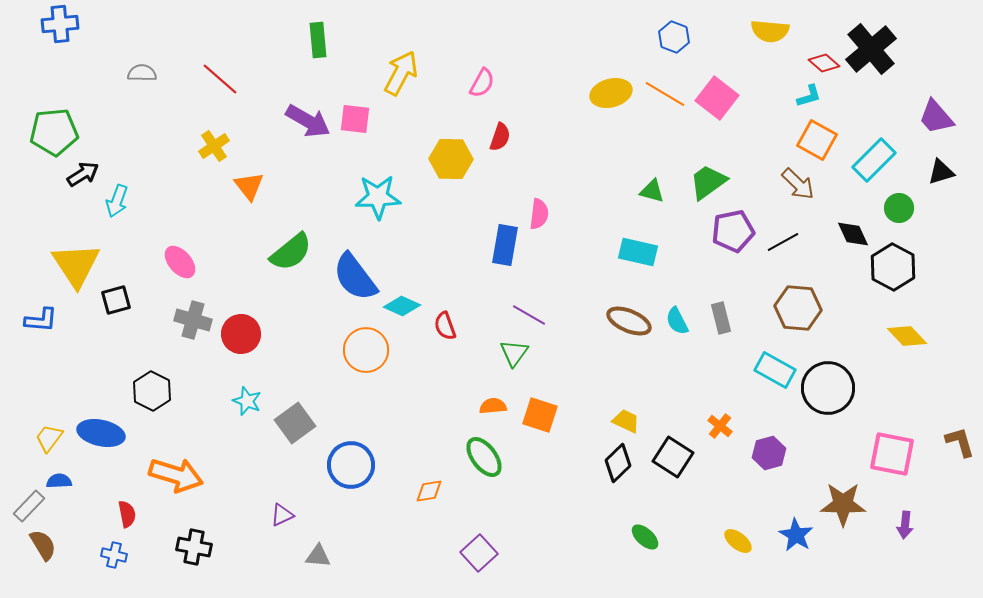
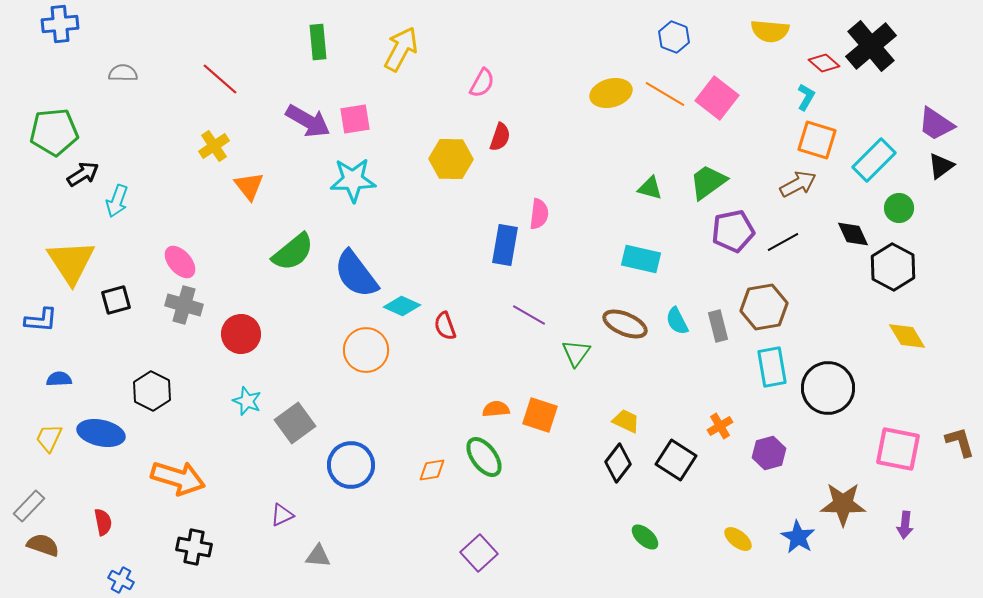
green rectangle at (318, 40): moved 2 px down
black cross at (871, 49): moved 3 px up
gray semicircle at (142, 73): moved 19 px left
yellow arrow at (401, 73): moved 24 px up
cyan L-shape at (809, 96): moved 3 px left, 1 px down; rotated 44 degrees counterclockwise
purple trapezoid at (936, 117): moved 7 px down; rotated 15 degrees counterclockwise
pink square at (355, 119): rotated 16 degrees counterclockwise
orange square at (817, 140): rotated 12 degrees counterclockwise
black triangle at (941, 172): moved 6 px up; rotated 20 degrees counterclockwise
brown arrow at (798, 184): rotated 72 degrees counterclockwise
green triangle at (652, 191): moved 2 px left, 3 px up
cyan star at (378, 197): moved 25 px left, 17 px up
green semicircle at (291, 252): moved 2 px right
cyan rectangle at (638, 252): moved 3 px right, 7 px down
yellow triangle at (76, 265): moved 5 px left, 3 px up
blue semicircle at (355, 277): moved 1 px right, 3 px up
brown hexagon at (798, 308): moved 34 px left, 1 px up; rotated 15 degrees counterclockwise
gray rectangle at (721, 318): moved 3 px left, 8 px down
gray cross at (193, 320): moved 9 px left, 15 px up
brown ellipse at (629, 321): moved 4 px left, 3 px down
yellow diamond at (907, 336): rotated 12 degrees clockwise
green triangle at (514, 353): moved 62 px right
cyan rectangle at (775, 370): moved 3 px left, 3 px up; rotated 51 degrees clockwise
orange semicircle at (493, 406): moved 3 px right, 3 px down
orange cross at (720, 426): rotated 20 degrees clockwise
yellow trapezoid at (49, 438): rotated 12 degrees counterclockwise
pink square at (892, 454): moved 6 px right, 5 px up
black square at (673, 457): moved 3 px right, 3 px down
black diamond at (618, 463): rotated 9 degrees counterclockwise
orange arrow at (176, 475): moved 2 px right, 3 px down
blue semicircle at (59, 481): moved 102 px up
orange diamond at (429, 491): moved 3 px right, 21 px up
red semicircle at (127, 514): moved 24 px left, 8 px down
blue star at (796, 535): moved 2 px right, 2 px down
yellow ellipse at (738, 541): moved 2 px up
brown semicircle at (43, 545): rotated 40 degrees counterclockwise
blue cross at (114, 555): moved 7 px right, 25 px down; rotated 15 degrees clockwise
